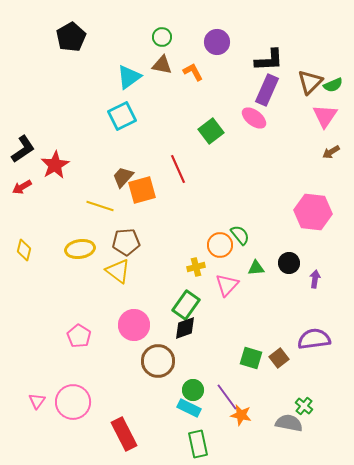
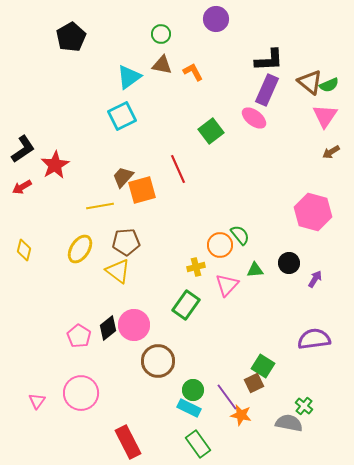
green circle at (162, 37): moved 1 px left, 3 px up
purple circle at (217, 42): moved 1 px left, 23 px up
brown triangle at (310, 82): rotated 36 degrees counterclockwise
green semicircle at (333, 85): moved 4 px left
yellow line at (100, 206): rotated 28 degrees counterclockwise
pink hexagon at (313, 212): rotated 9 degrees clockwise
yellow ellipse at (80, 249): rotated 48 degrees counterclockwise
green triangle at (256, 268): moved 1 px left, 2 px down
purple arrow at (315, 279): rotated 24 degrees clockwise
black diamond at (185, 328): moved 77 px left; rotated 20 degrees counterclockwise
green square at (251, 358): moved 12 px right, 8 px down; rotated 15 degrees clockwise
brown square at (279, 358): moved 25 px left, 25 px down; rotated 12 degrees clockwise
pink circle at (73, 402): moved 8 px right, 9 px up
red rectangle at (124, 434): moved 4 px right, 8 px down
green rectangle at (198, 444): rotated 24 degrees counterclockwise
